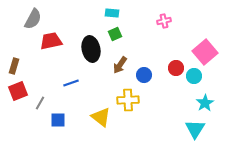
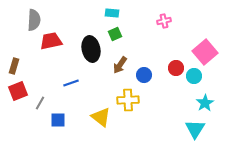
gray semicircle: moved 1 px right, 1 px down; rotated 25 degrees counterclockwise
